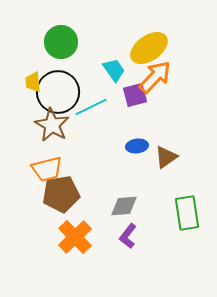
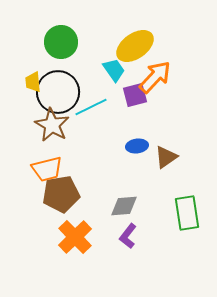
yellow ellipse: moved 14 px left, 2 px up
